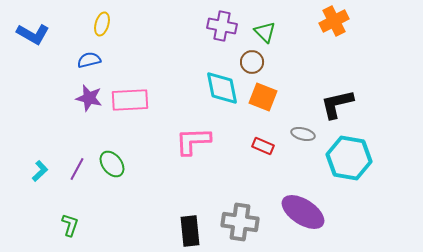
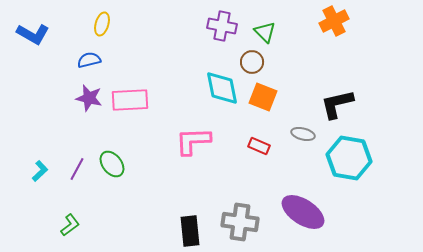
red rectangle: moved 4 px left
green L-shape: rotated 35 degrees clockwise
